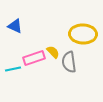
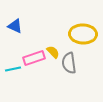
gray semicircle: moved 1 px down
